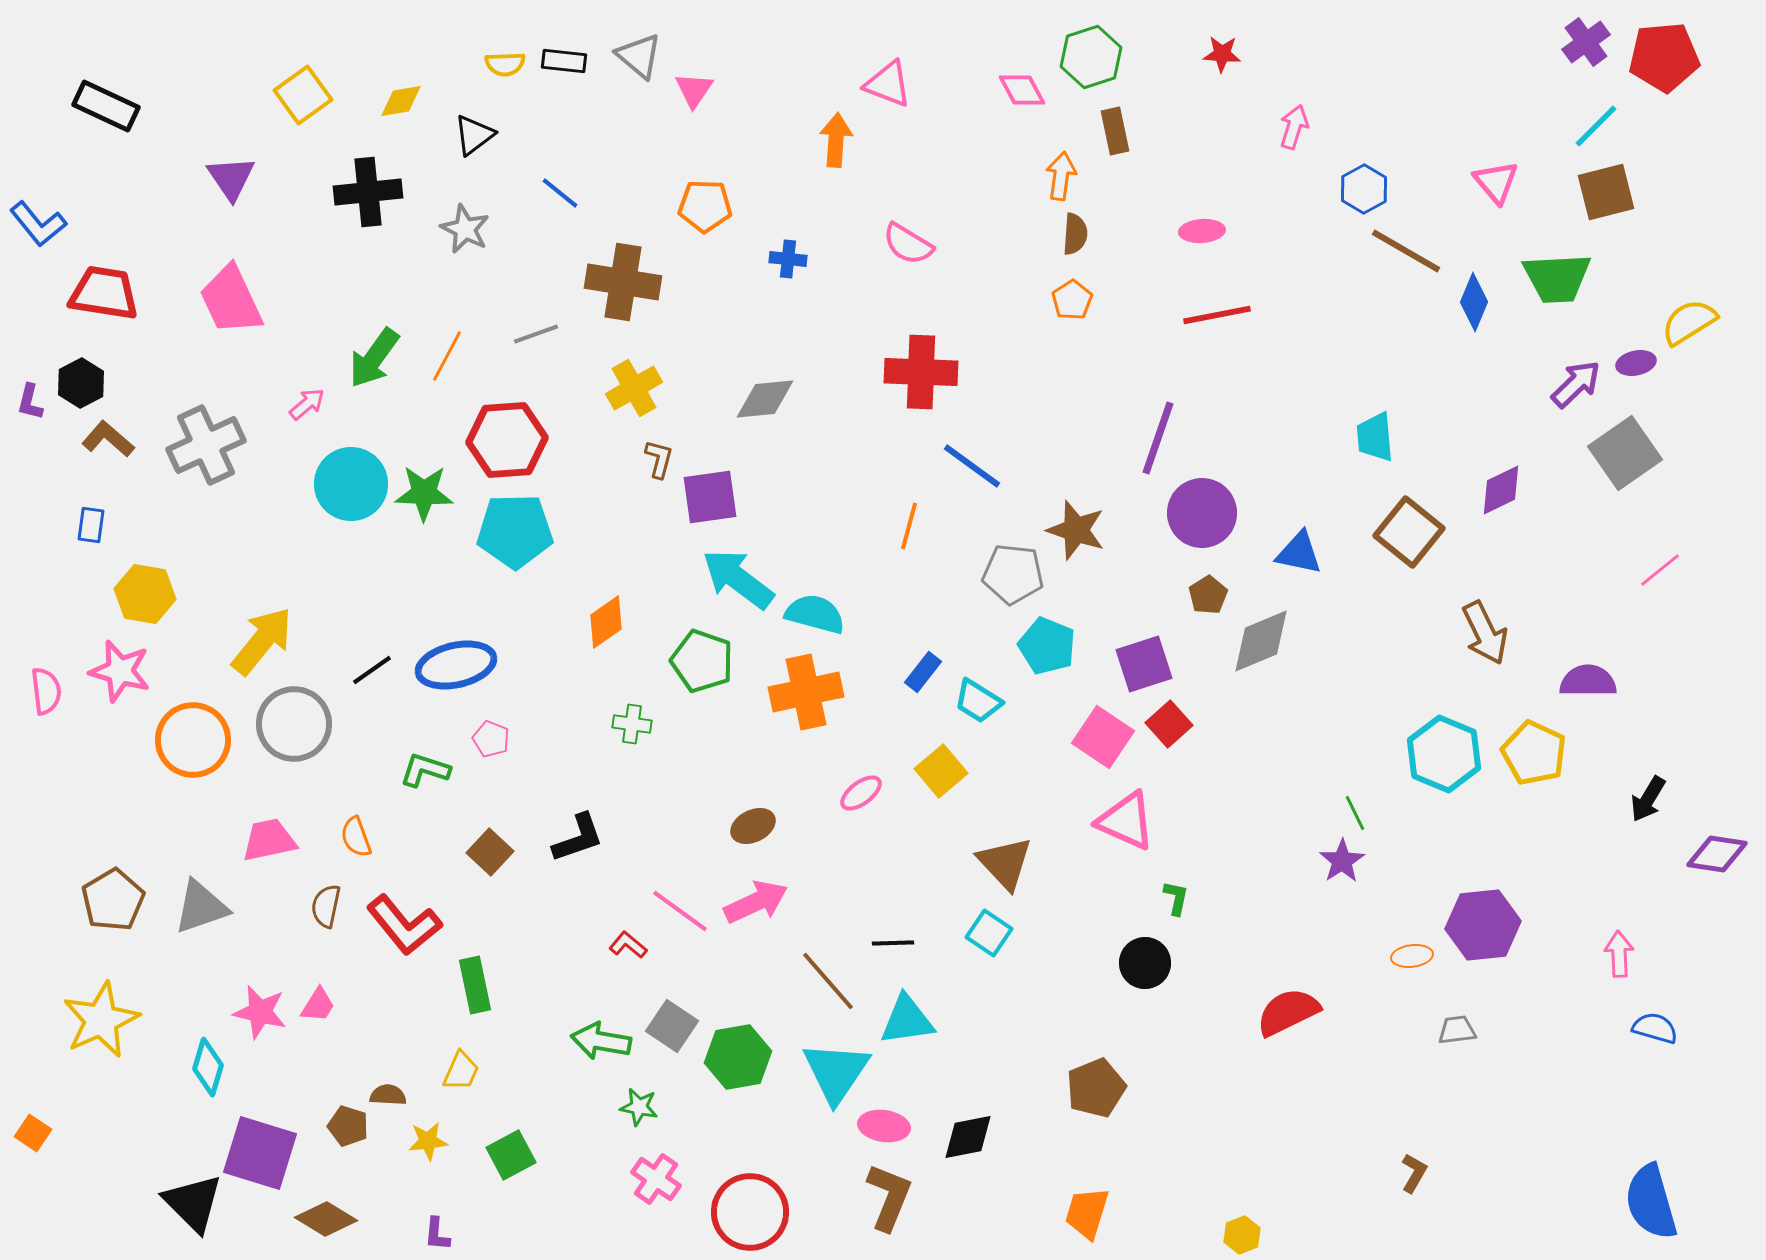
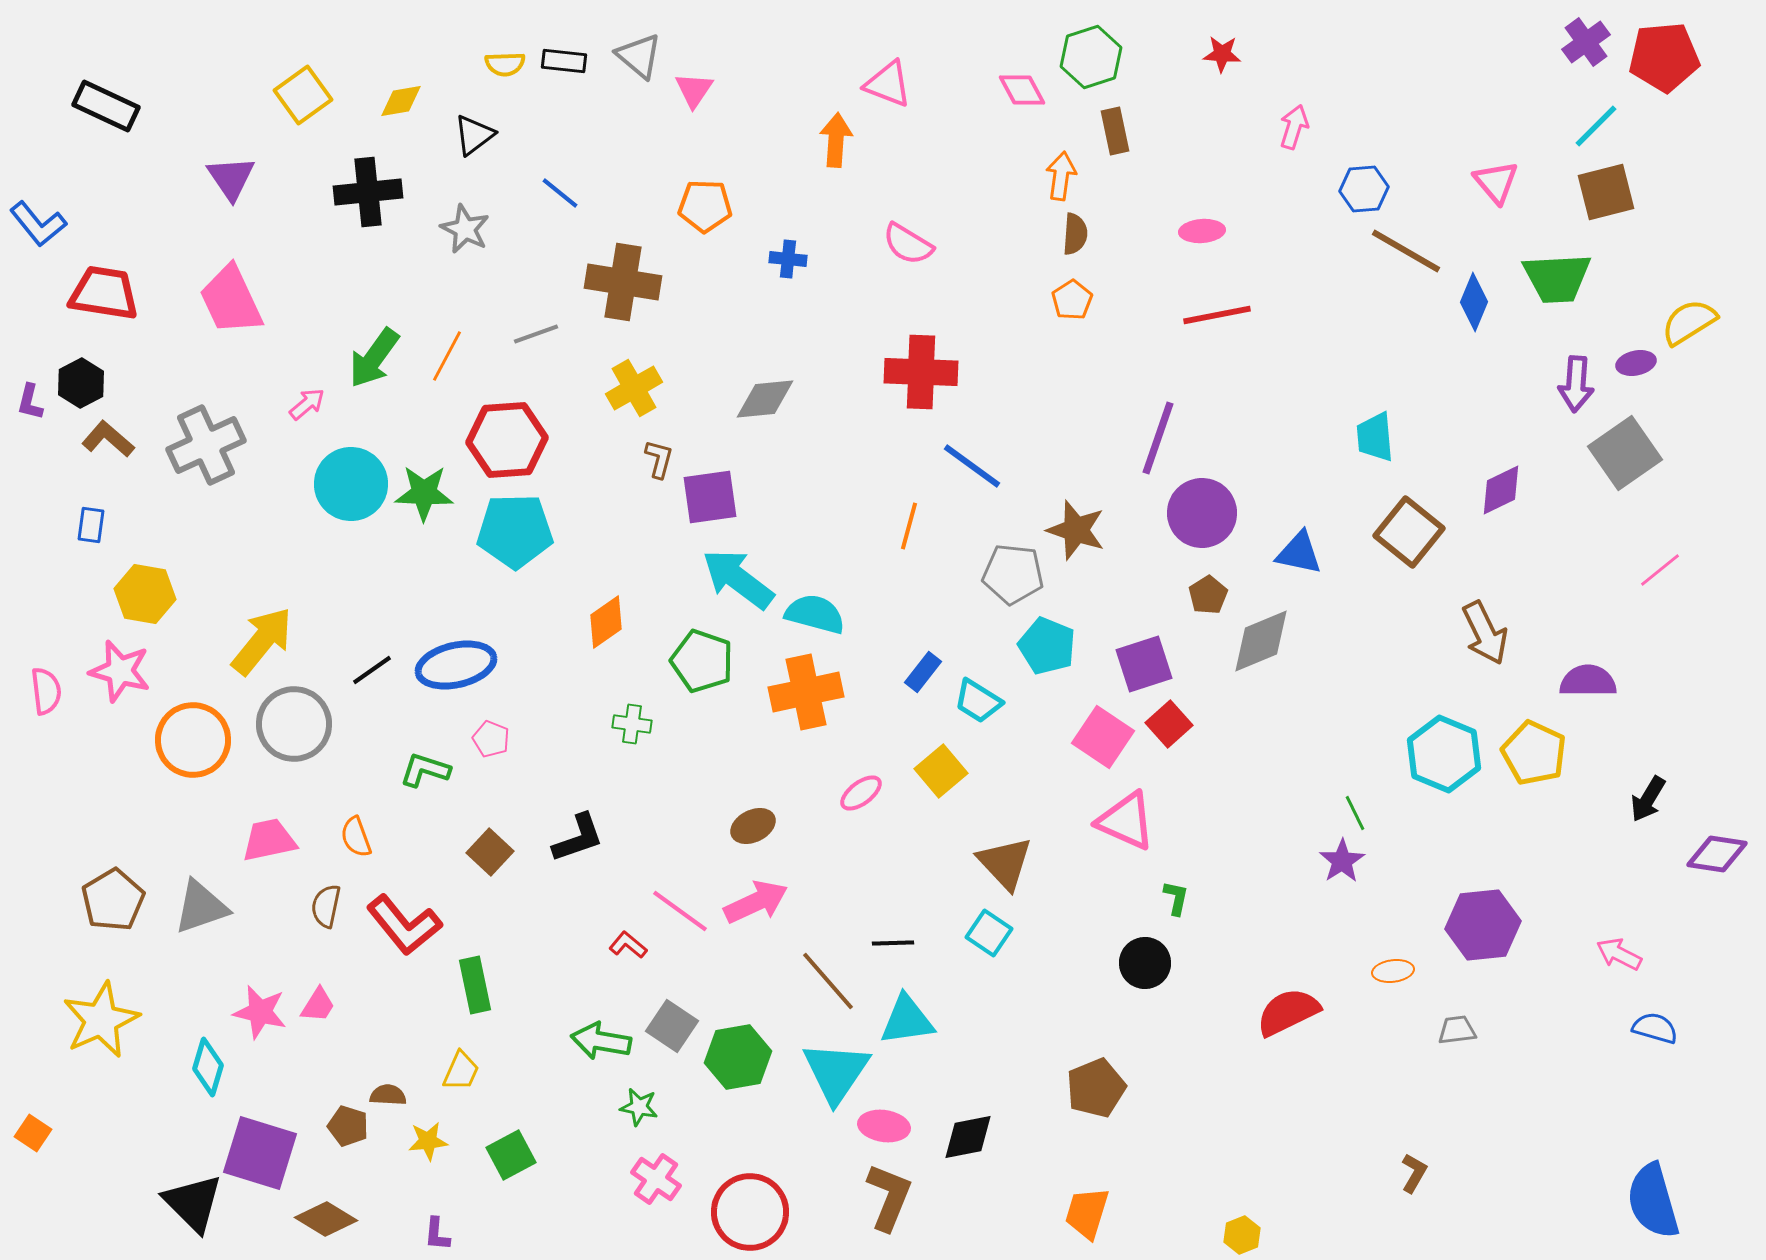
blue hexagon at (1364, 189): rotated 24 degrees clockwise
purple arrow at (1576, 384): rotated 138 degrees clockwise
pink arrow at (1619, 954): rotated 60 degrees counterclockwise
orange ellipse at (1412, 956): moved 19 px left, 15 px down
blue semicircle at (1651, 1202): moved 2 px right, 1 px up
